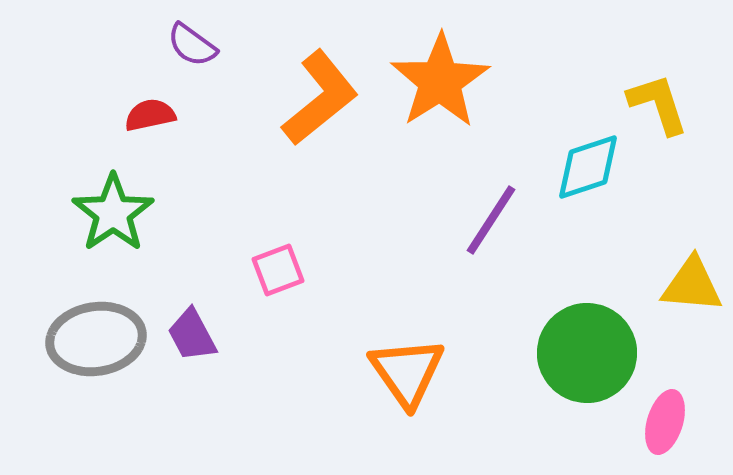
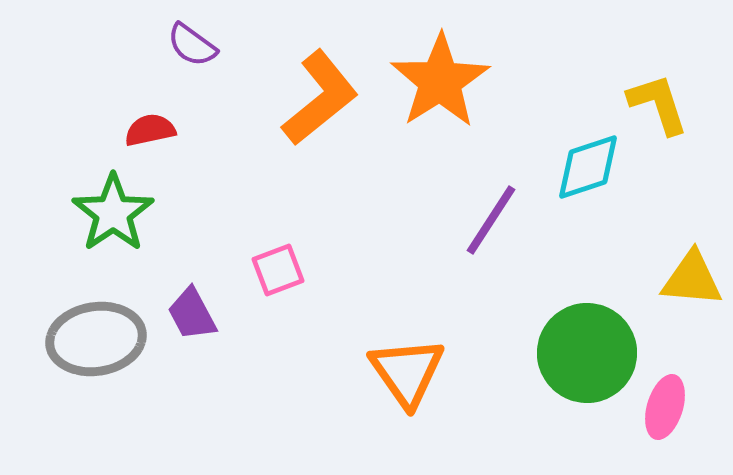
red semicircle: moved 15 px down
yellow triangle: moved 6 px up
purple trapezoid: moved 21 px up
pink ellipse: moved 15 px up
